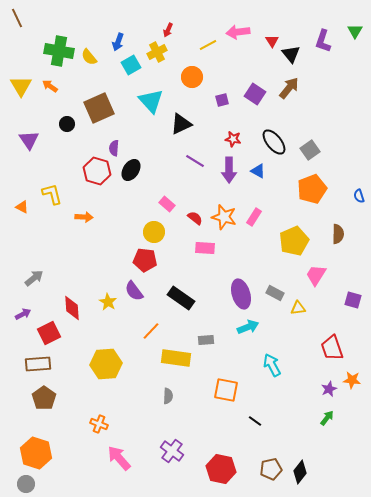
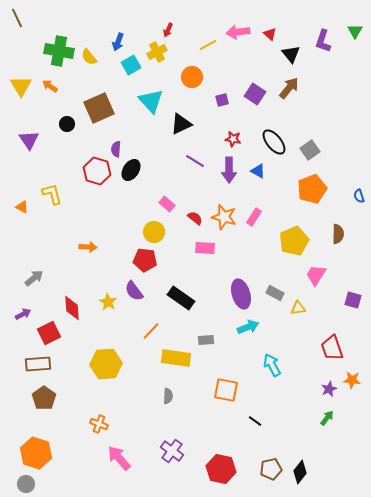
red triangle at (272, 41): moved 2 px left, 7 px up; rotated 16 degrees counterclockwise
purple semicircle at (114, 148): moved 2 px right, 1 px down
orange arrow at (84, 217): moved 4 px right, 30 px down
